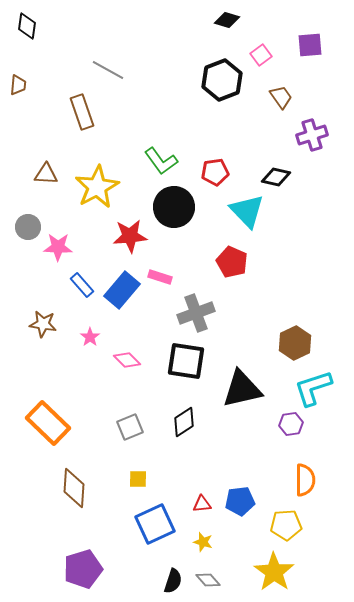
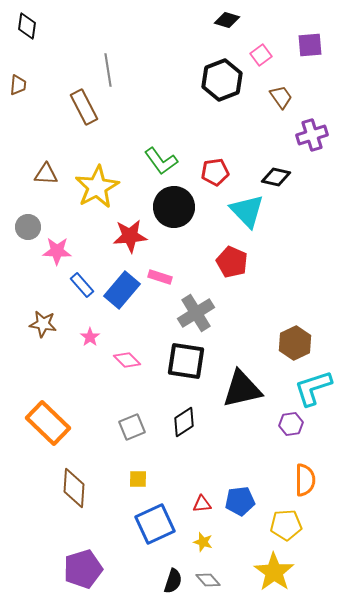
gray line at (108, 70): rotated 52 degrees clockwise
brown rectangle at (82, 112): moved 2 px right, 5 px up; rotated 8 degrees counterclockwise
pink star at (58, 247): moved 1 px left, 4 px down
gray cross at (196, 313): rotated 12 degrees counterclockwise
gray square at (130, 427): moved 2 px right
